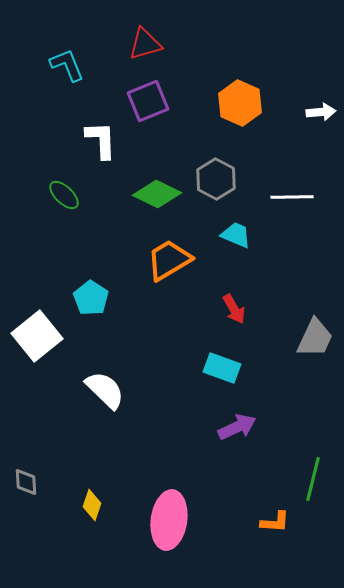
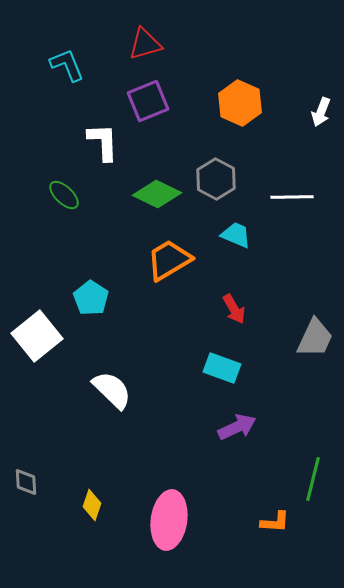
white arrow: rotated 116 degrees clockwise
white L-shape: moved 2 px right, 2 px down
white semicircle: moved 7 px right
